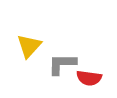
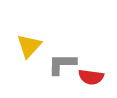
red semicircle: moved 2 px right, 1 px up
